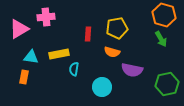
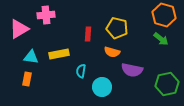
pink cross: moved 2 px up
yellow pentagon: rotated 25 degrees clockwise
green arrow: rotated 21 degrees counterclockwise
cyan semicircle: moved 7 px right, 2 px down
orange rectangle: moved 3 px right, 2 px down
